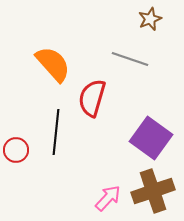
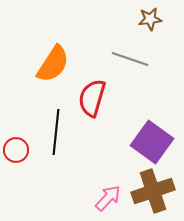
brown star: rotated 15 degrees clockwise
orange semicircle: rotated 75 degrees clockwise
purple square: moved 1 px right, 4 px down
